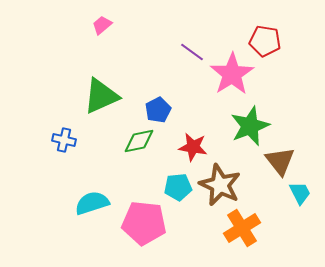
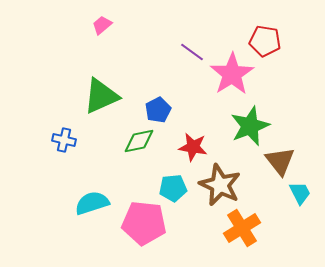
cyan pentagon: moved 5 px left, 1 px down
